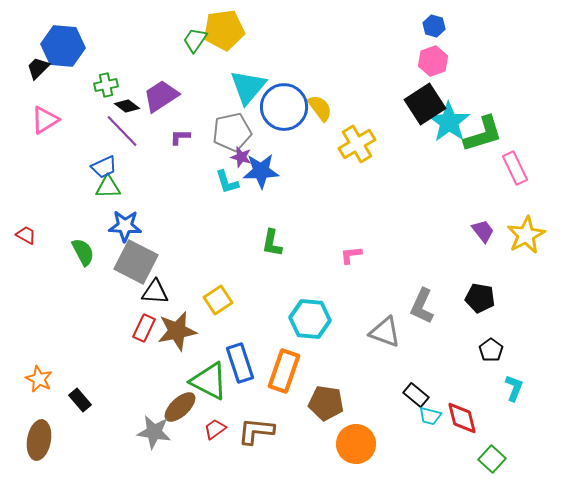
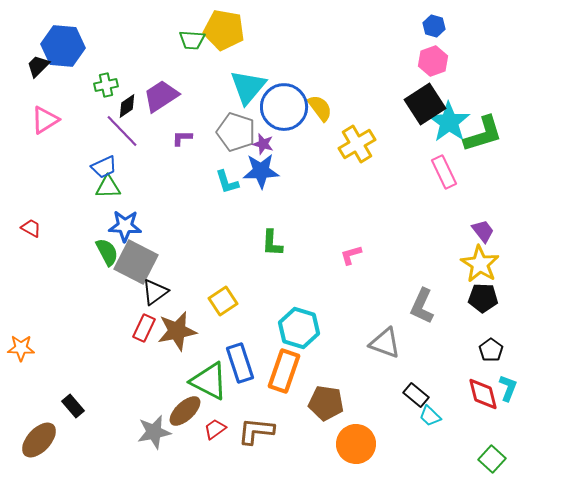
yellow pentagon at (224, 30): rotated 18 degrees clockwise
green trapezoid at (195, 40): moved 3 px left; rotated 120 degrees counterclockwise
black trapezoid at (38, 68): moved 2 px up
black diamond at (127, 106): rotated 70 degrees counterclockwise
gray pentagon at (232, 132): moved 4 px right; rotated 30 degrees clockwise
purple L-shape at (180, 137): moved 2 px right, 1 px down
purple star at (241, 157): moved 22 px right, 13 px up
pink rectangle at (515, 168): moved 71 px left, 4 px down
red trapezoid at (26, 235): moved 5 px right, 7 px up
yellow star at (526, 235): moved 46 px left, 29 px down; rotated 12 degrees counterclockwise
green L-shape at (272, 243): rotated 8 degrees counterclockwise
green semicircle at (83, 252): moved 24 px right
pink L-shape at (351, 255): rotated 10 degrees counterclockwise
black triangle at (155, 292): rotated 40 degrees counterclockwise
black pentagon at (480, 298): moved 3 px right; rotated 8 degrees counterclockwise
yellow square at (218, 300): moved 5 px right, 1 px down
cyan hexagon at (310, 319): moved 11 px left, 9 px down; rotated 12 degrees clockwise
gray triangle at (385, 332): moved 11 px down
orange star at (39, 379): moved 18 px left, 31 px up; rotated 24 degrees counterclockwise
cyan L-shape at (514, 388): moved 6 px left
black rectangle at (80, 400): moved 7 px left, 6 px down
brown ellipse at (180, 407): moved 5 px right, 4 px down
cyan trapezoid at (430, 416): rotated 30 degrees clockwise
red diamond at (462, 418): moved 21 px right, 24 px up
gray star at (154, 432): rotated 20 degrees counterclockwise
brown ellipse at (39, 440): rotated 33 degrees clockwise
